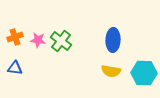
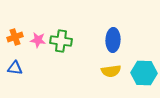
green cross: rotated 30 degrees counterclockwise
yellow semicircle: rotated 18 degrees counterclockwise
